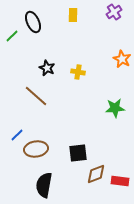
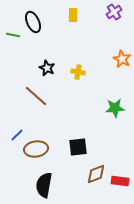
green line: moved 1 px right, 1 px up; rotated 56 degrees clockwise
black square: moved 6 px up
